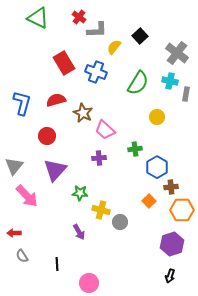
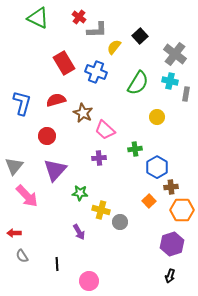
gray cross: moved 2 px left, 1 px down
pink circle: moved 2 px up
